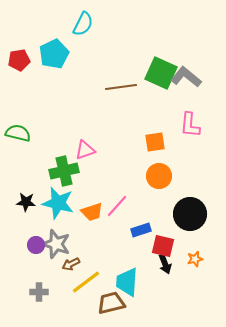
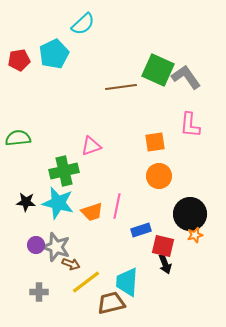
cyan semicircle: rotated 20 degrees clockwise
green square: moved 3 px left, 3 px up
gray L-shape: rotated 16 degrees clockwise
green semicircle: moved 5 px down; rotated 20 degrees counterclockwise
pink triangle: moved 6 px right, 4 px up
pink line: rotated 30 degrees counterclockwise
gray star: moved 3 px down
orange star: moved 24 px up
brown arrow: rotated 132 degrees counterclockwise
